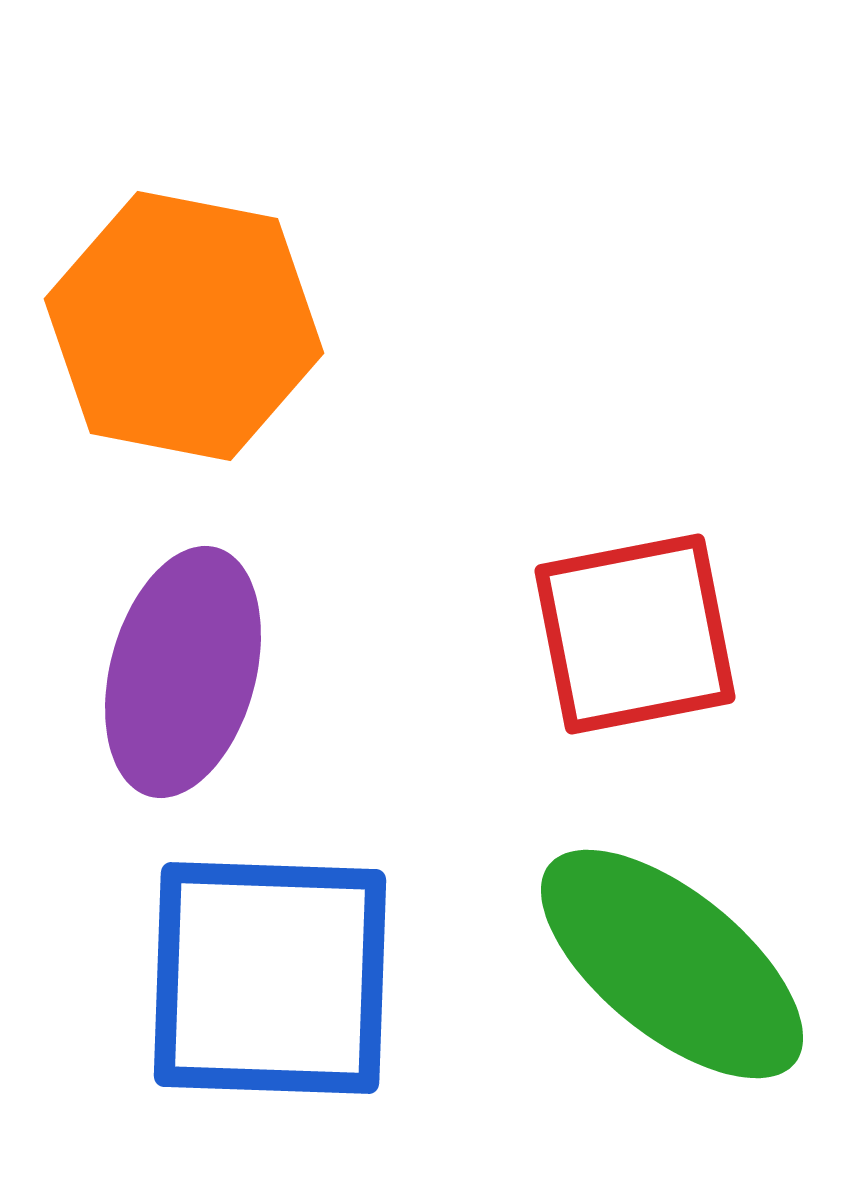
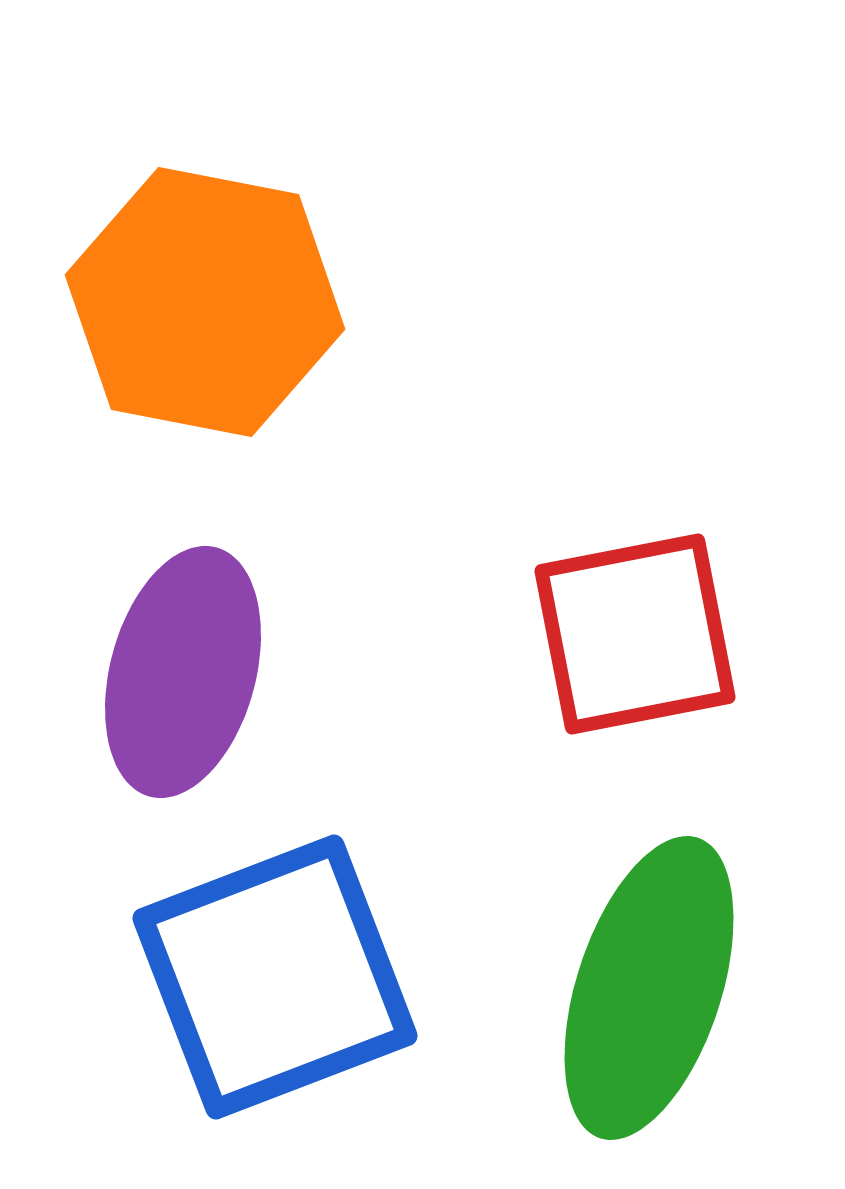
orange hexagon: moved 21 px right, 24 px up
green ellipse: moved 23 px left, 24 px down; rotated 69 degrees clockwise
blue square: moved 5 px right, 1 px up; rotated 23 degrees counterclockwise
